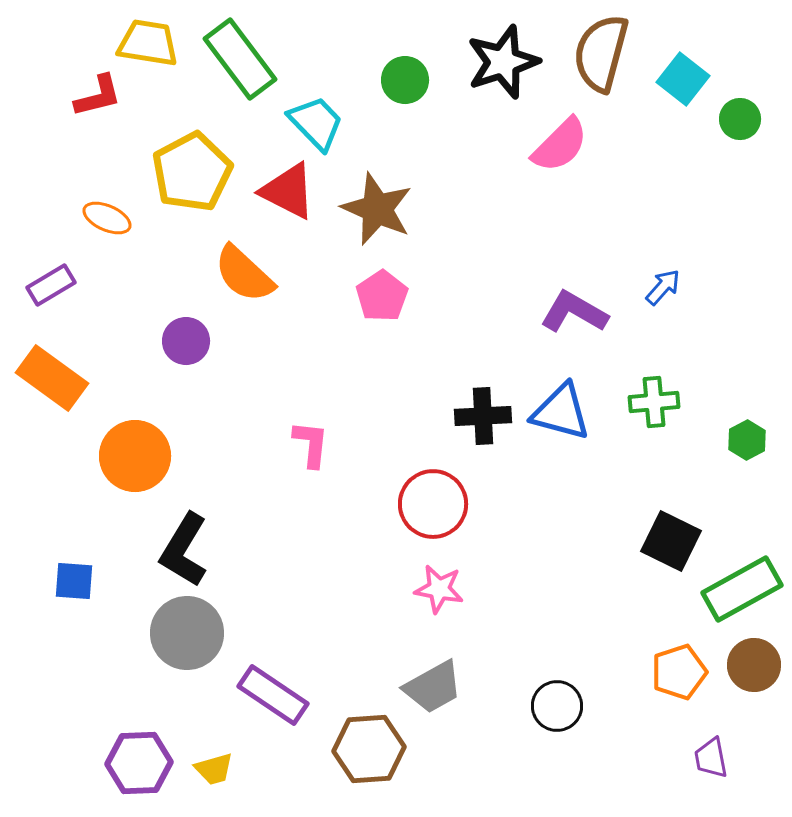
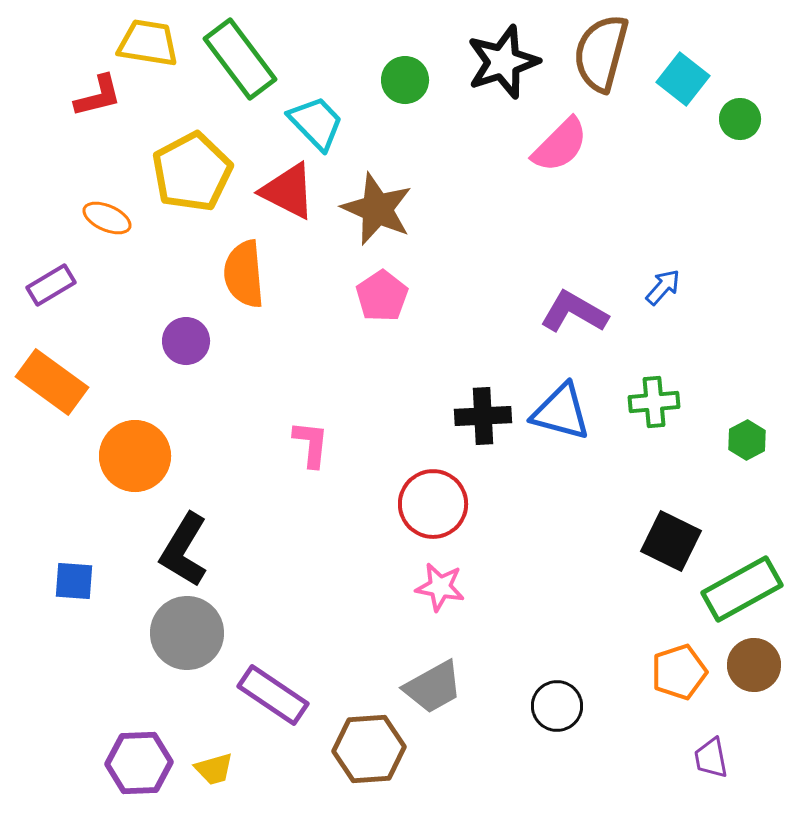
orange semicircle at (244, 274): rotated 42 degrees clockwise
orange rectangle at (52, 378): moved 4 px down
pink star at (439, 589): moved 1 px right, 2 px up
